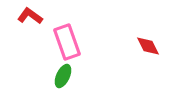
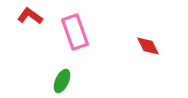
pink rectangle: moved 8 px right, 10 px up
green ellipse: moved 1 px left, 5 px down
